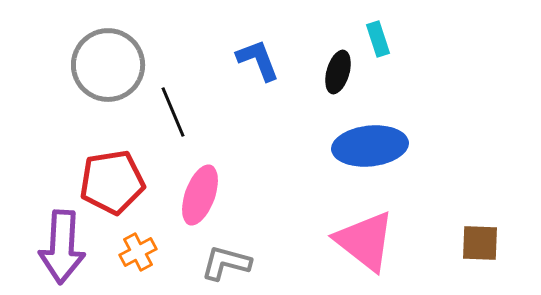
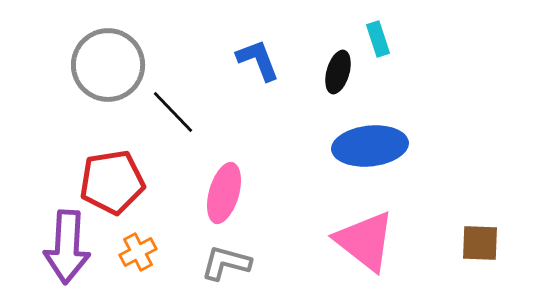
black line: rotated 21 degrees counterclockwise
pink ellipse: moved 24 px right, 2 px up; rotated 4 degrees counterclockwise
purple arrow: moved 5 px right
